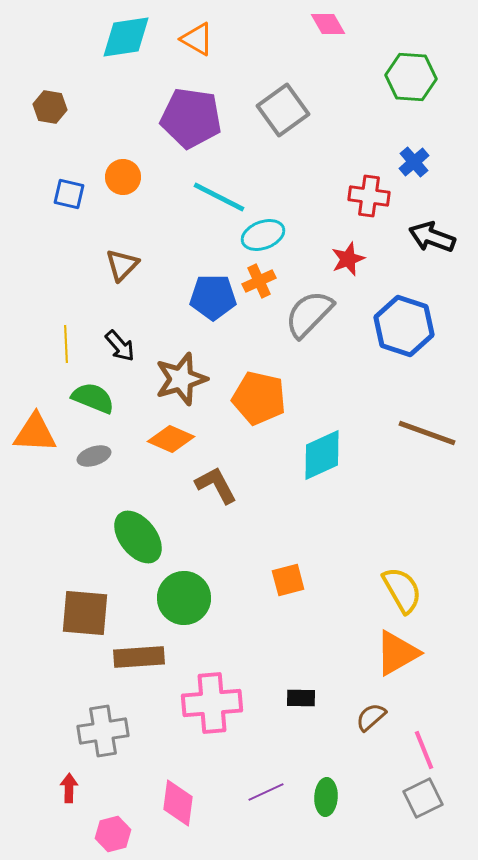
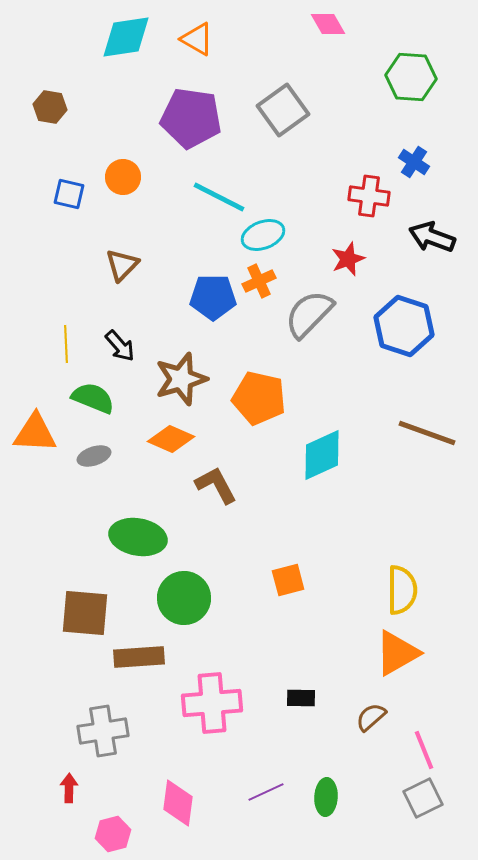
blue cross at (414, 162): rotated 16 degrees counterclockwise
green ellipse at (138, 537): rotated 42 degrees counterclockwise
yellow semicircle at (402, 590): rotated 30 degrees clockwise
